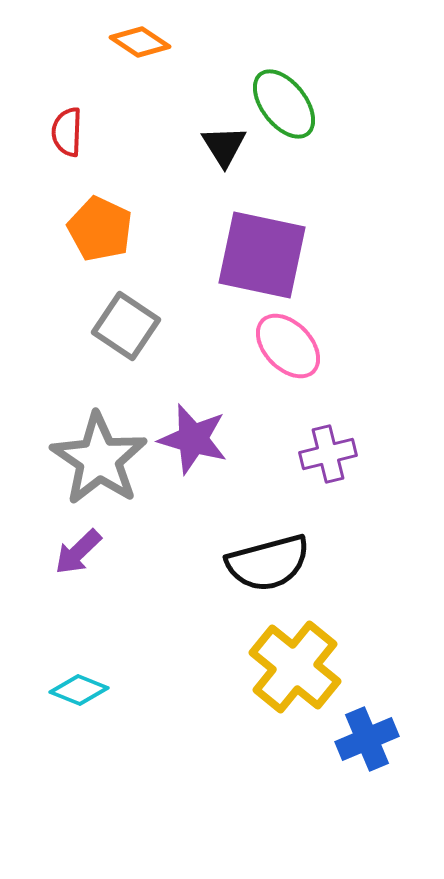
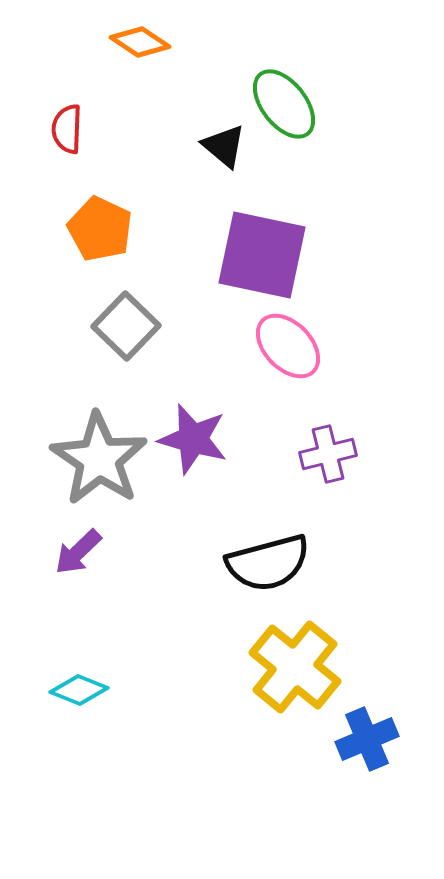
red semicircle: moved 3 px up
black triangle: rotated 18 degrees counterclockwise
gray square: rotated 10 degrees clockwise
